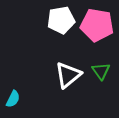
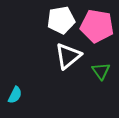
pink pentagon: moved 1 px down
white triangle: moved 19 px up
cyan semicircle: moved 2 px right, 4 px up
